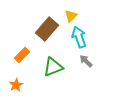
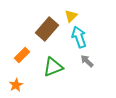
gray arrow: moved 1 px right
